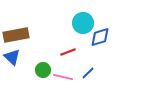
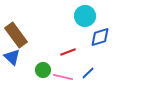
cyan circle: moved 2 px right, 7 px up
brown rectangle: rotated 65 degrees clockwise
